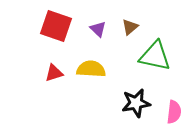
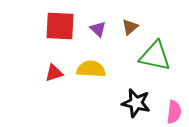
red square: moved 4 px right; rotated 16 degrees counterclockwise
black star: rotated 24 degrees clockwise
